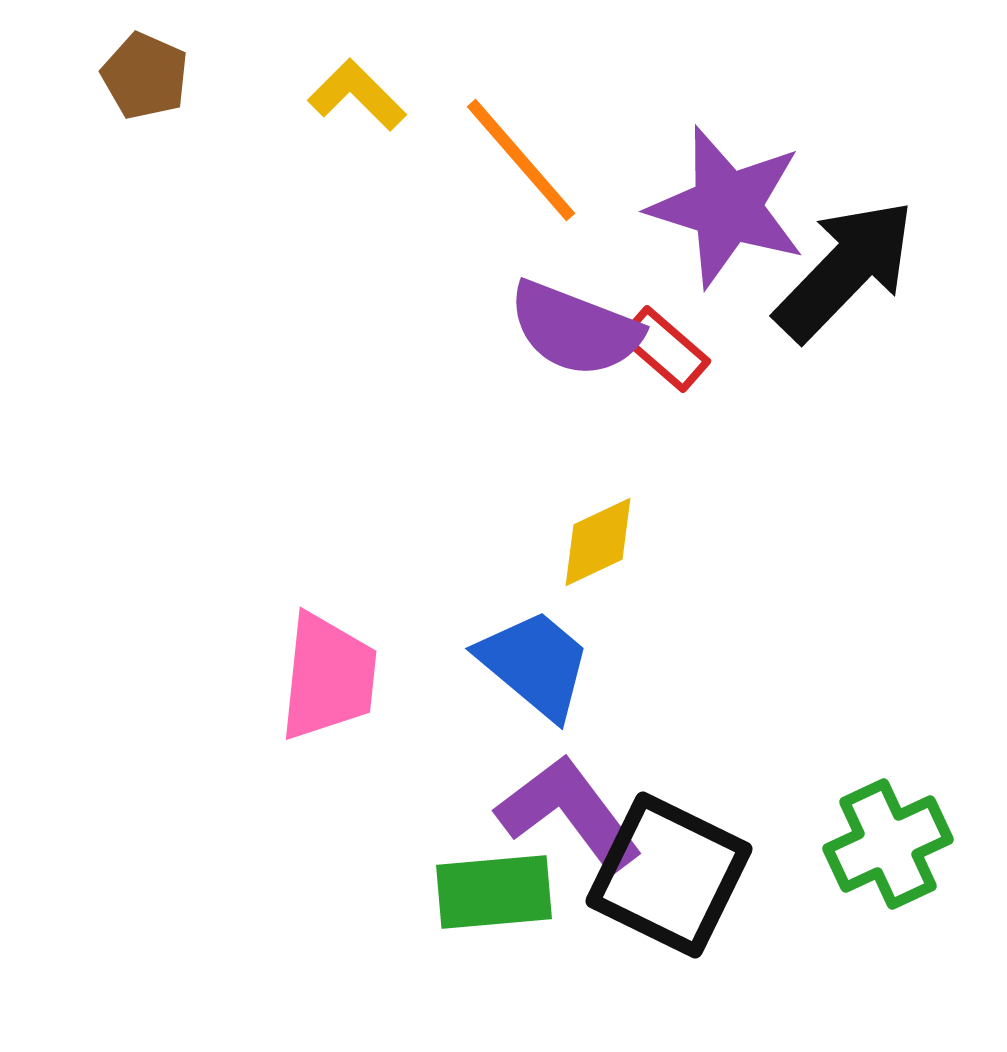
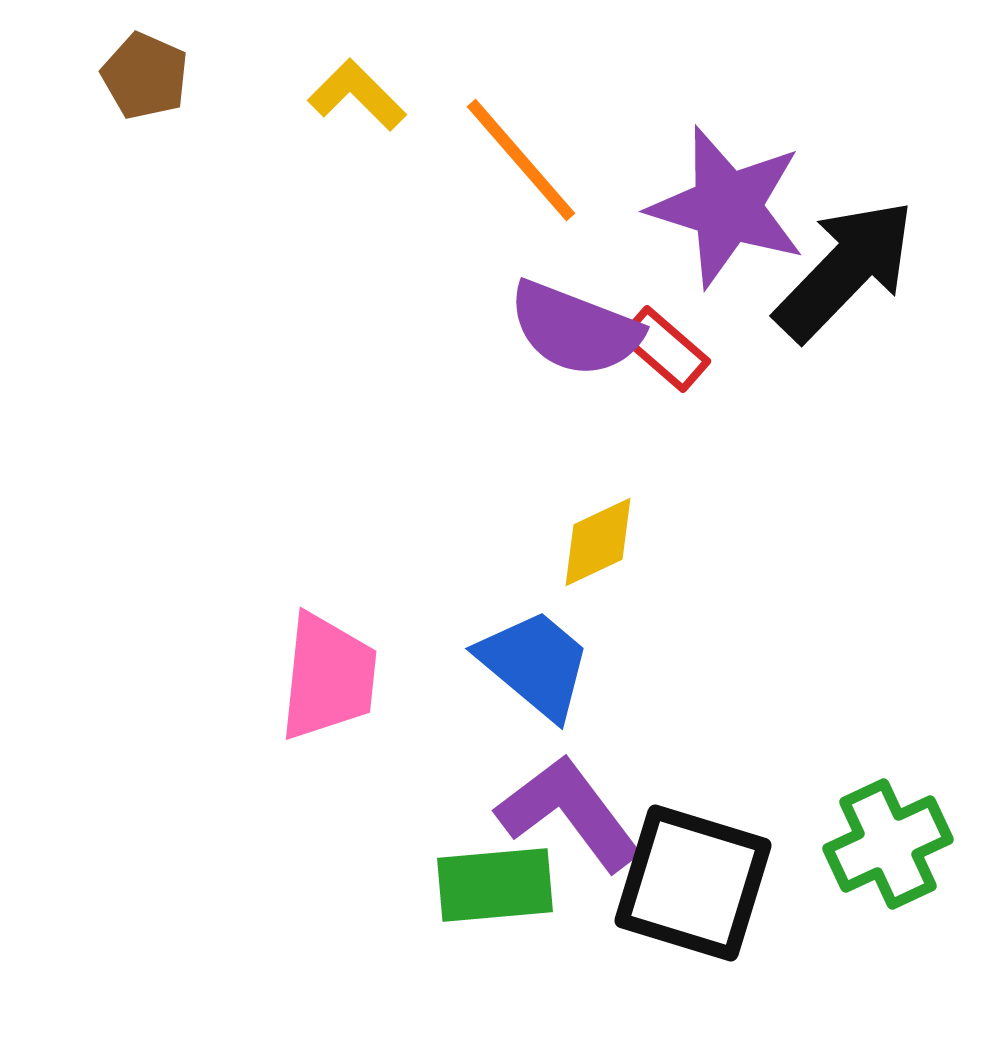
black square: moved 24 px right, 8 px down; rotated 9 degrees counterclockwise
green rectangle: moved 1 px right, 7 px up
